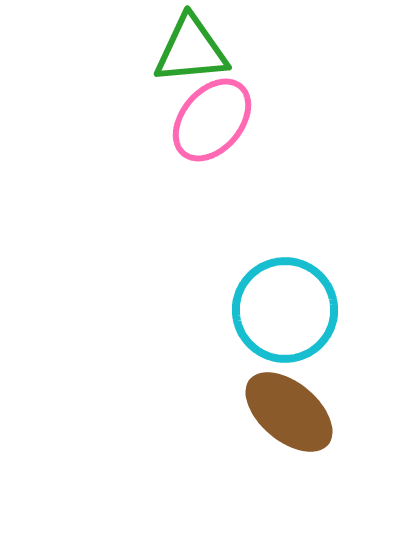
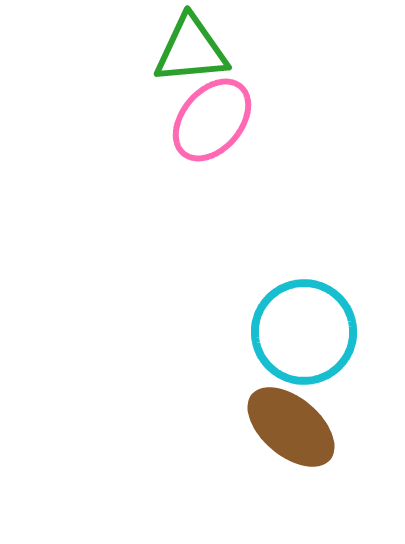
cyan circle: moved 19 px right, 22 px down
brown ellipse: moved 2 px right, 15 px down
